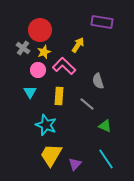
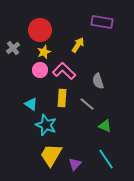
gray cross: moved 10 px left; rotated 16 degrees clockwise
pink L-shape: moved 5 px down
pink circle: moved 2 px right
cyan triangle: moved 1 px right, 12 px down; rotated 24 degrees counterclockwise
yellow rectangle: moved 3 px right, 2 px down
